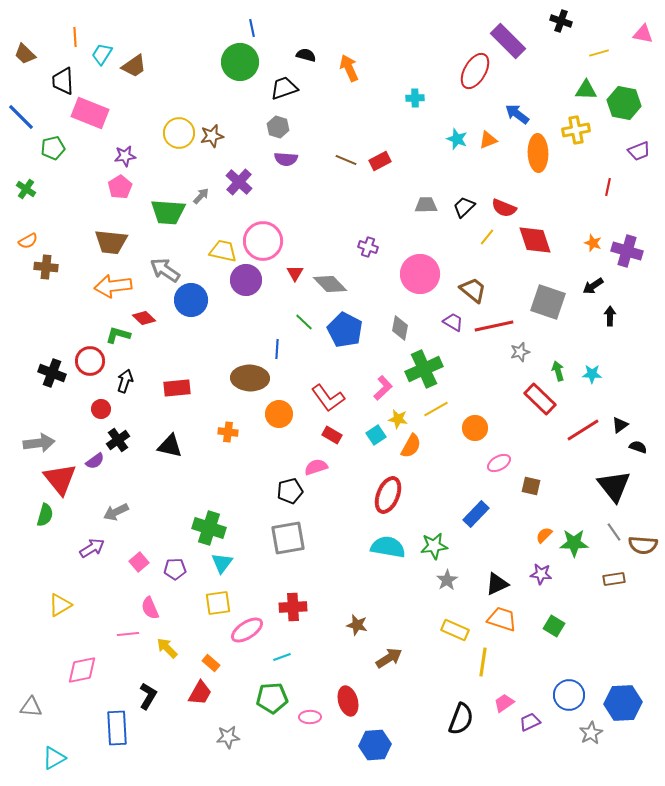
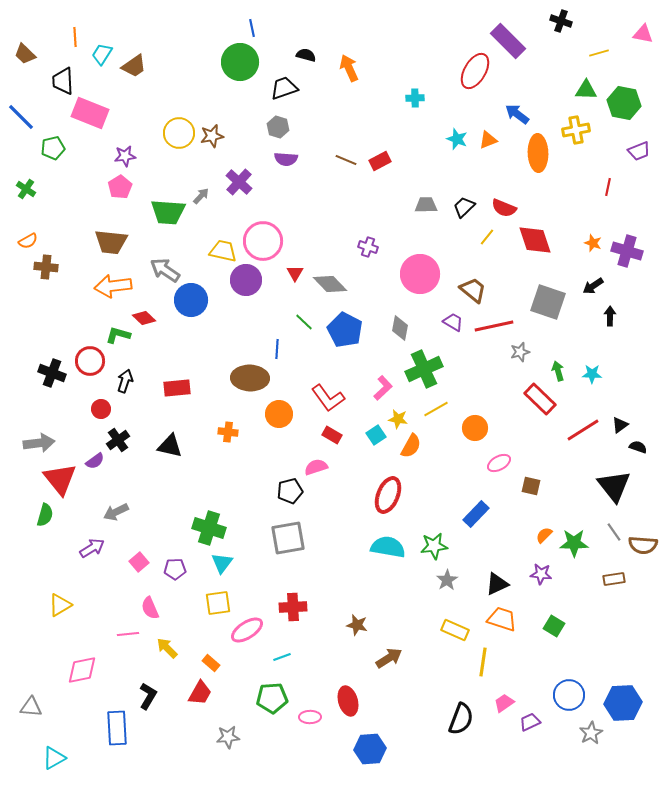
blue hexagon at (375, 745): moved 5 px left, 4 px down
